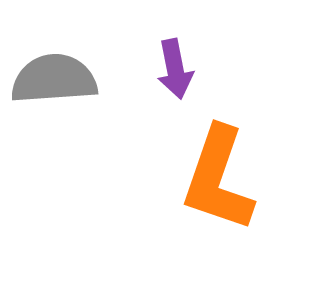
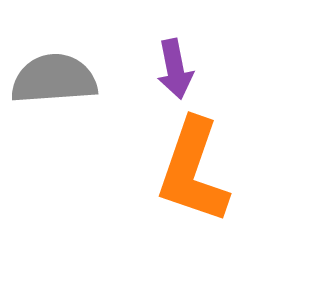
orange L-shape: moved 25 px left, 8 px up
